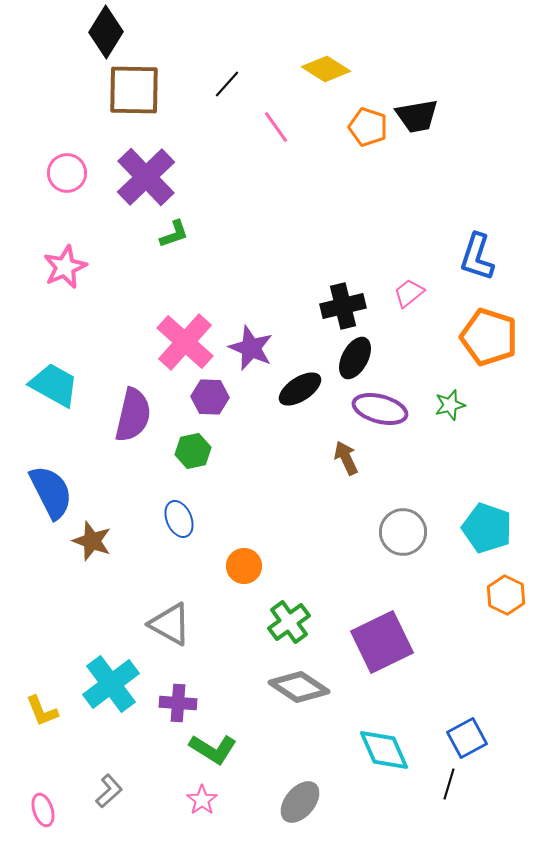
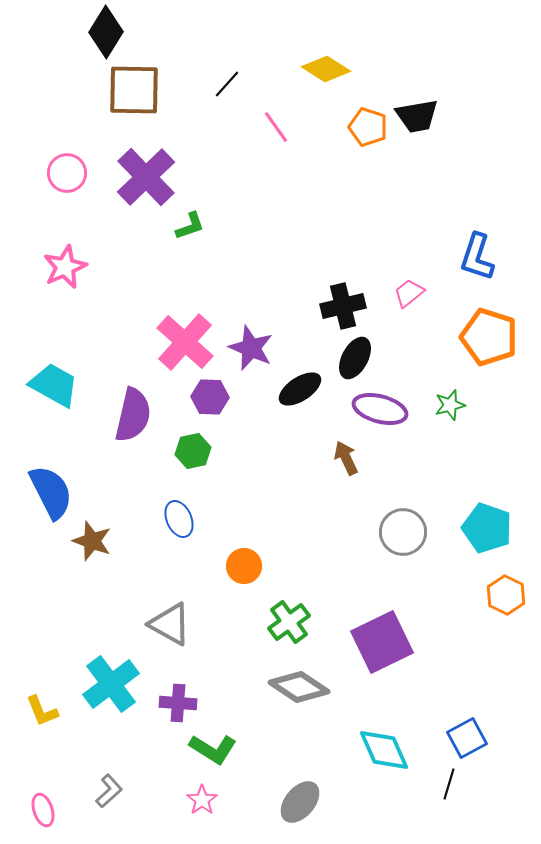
green L-shape at (174, 234): moved 16 px right, 8 px up
